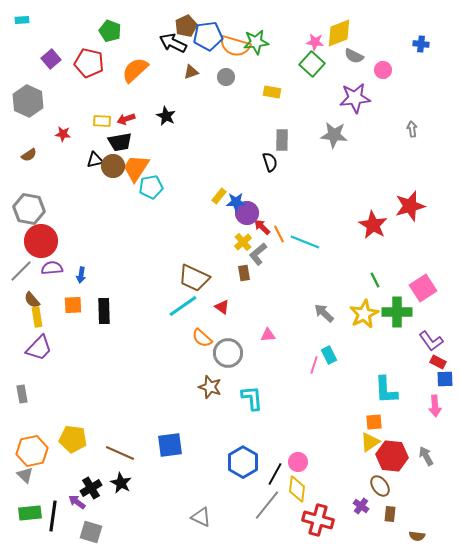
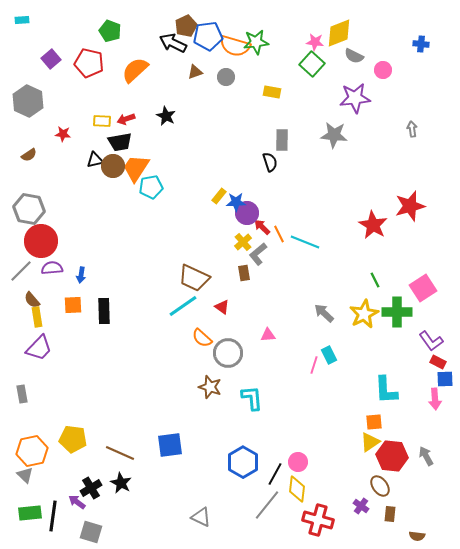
brown triangle at (191, 72): moved 4 px right
pink arrow at (435, 406): moved 7 px up
